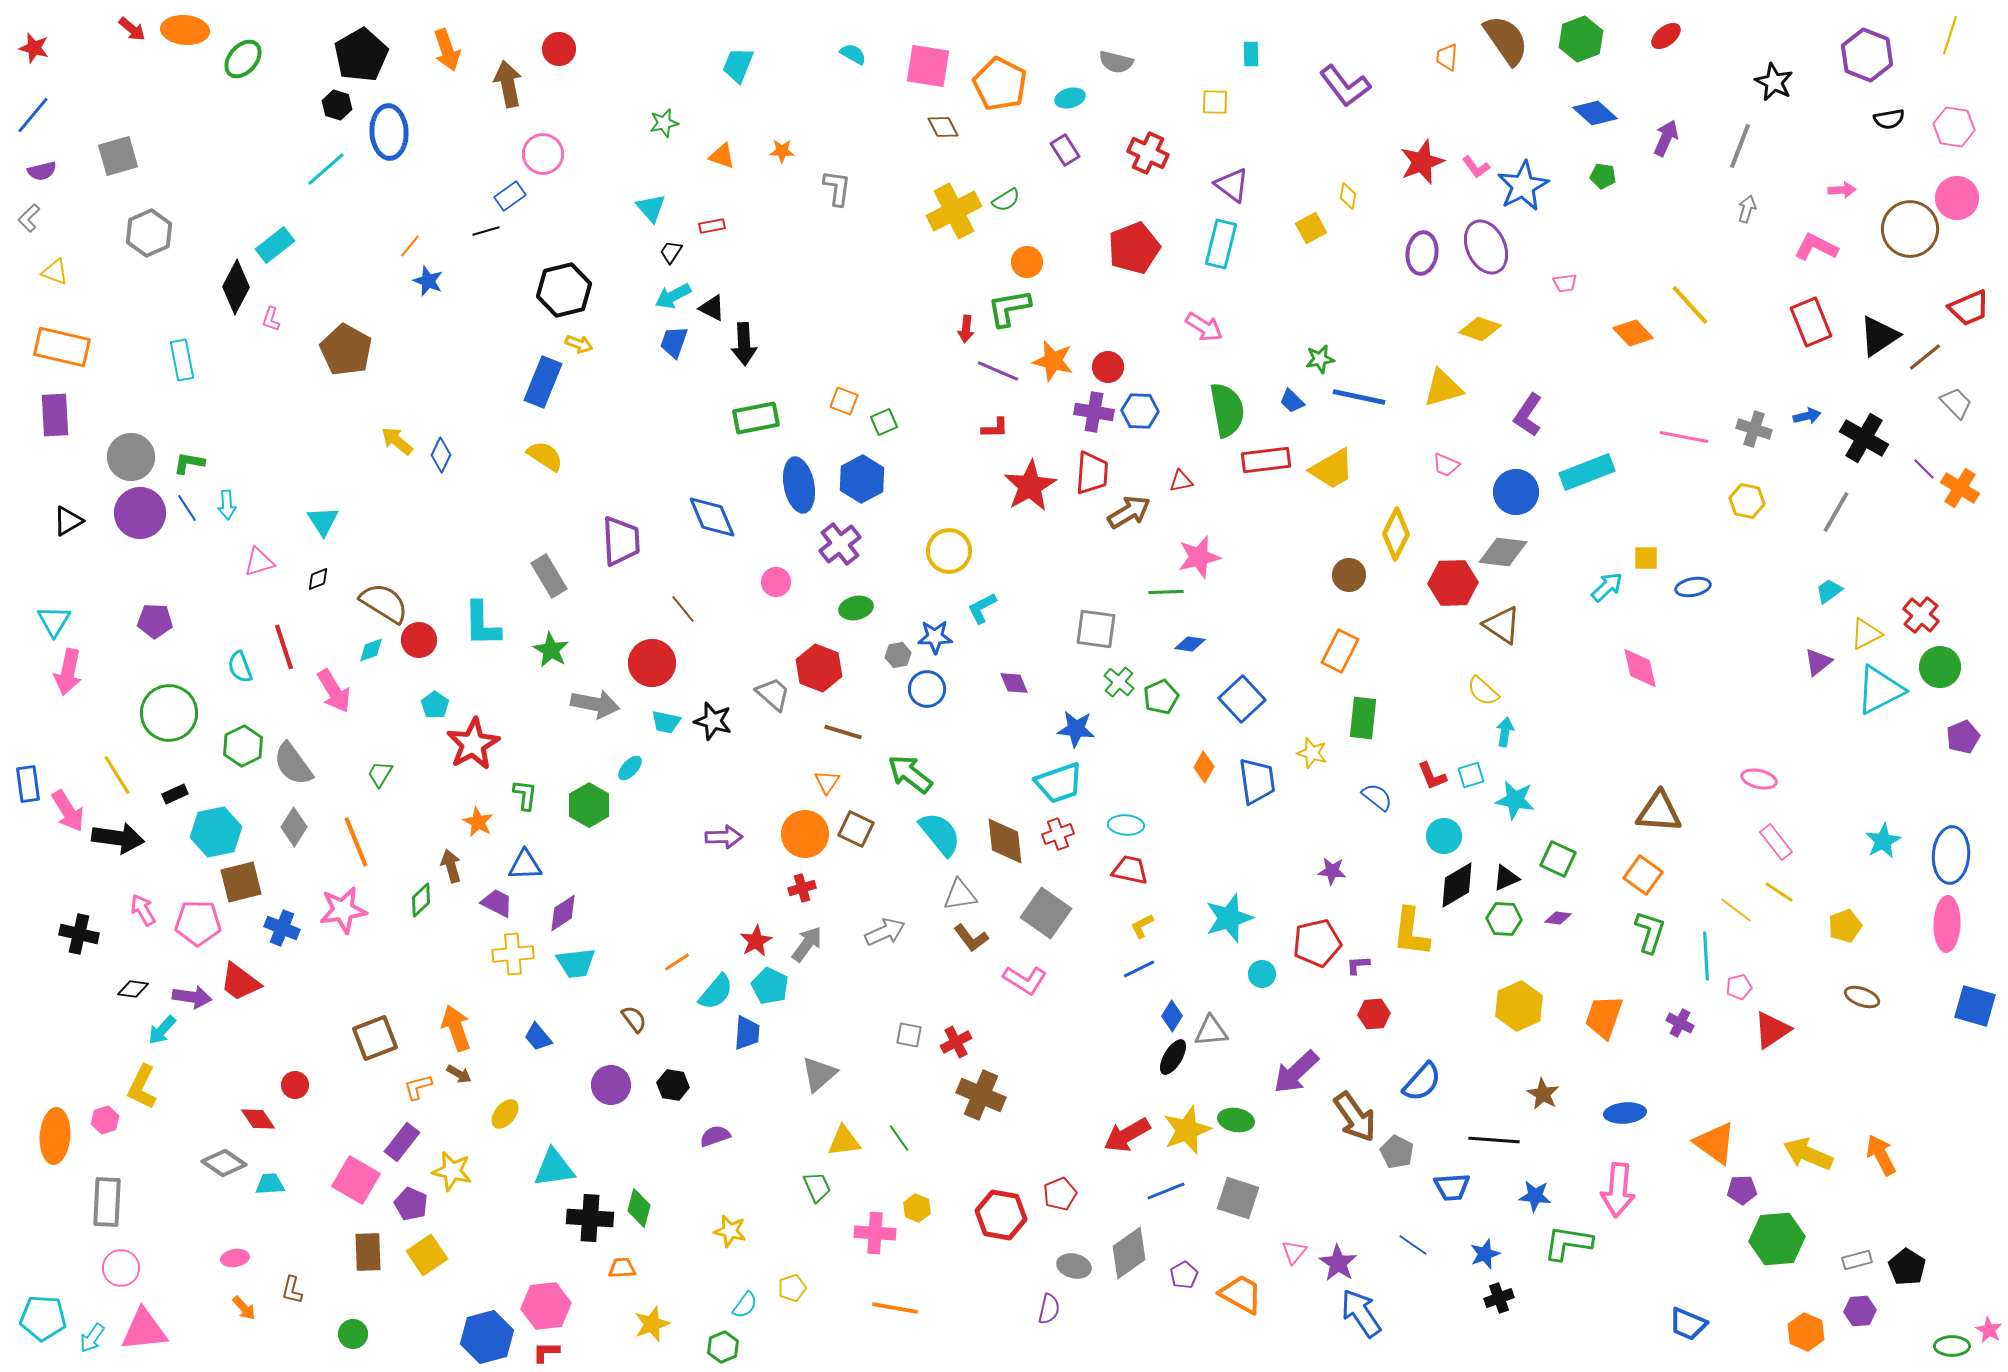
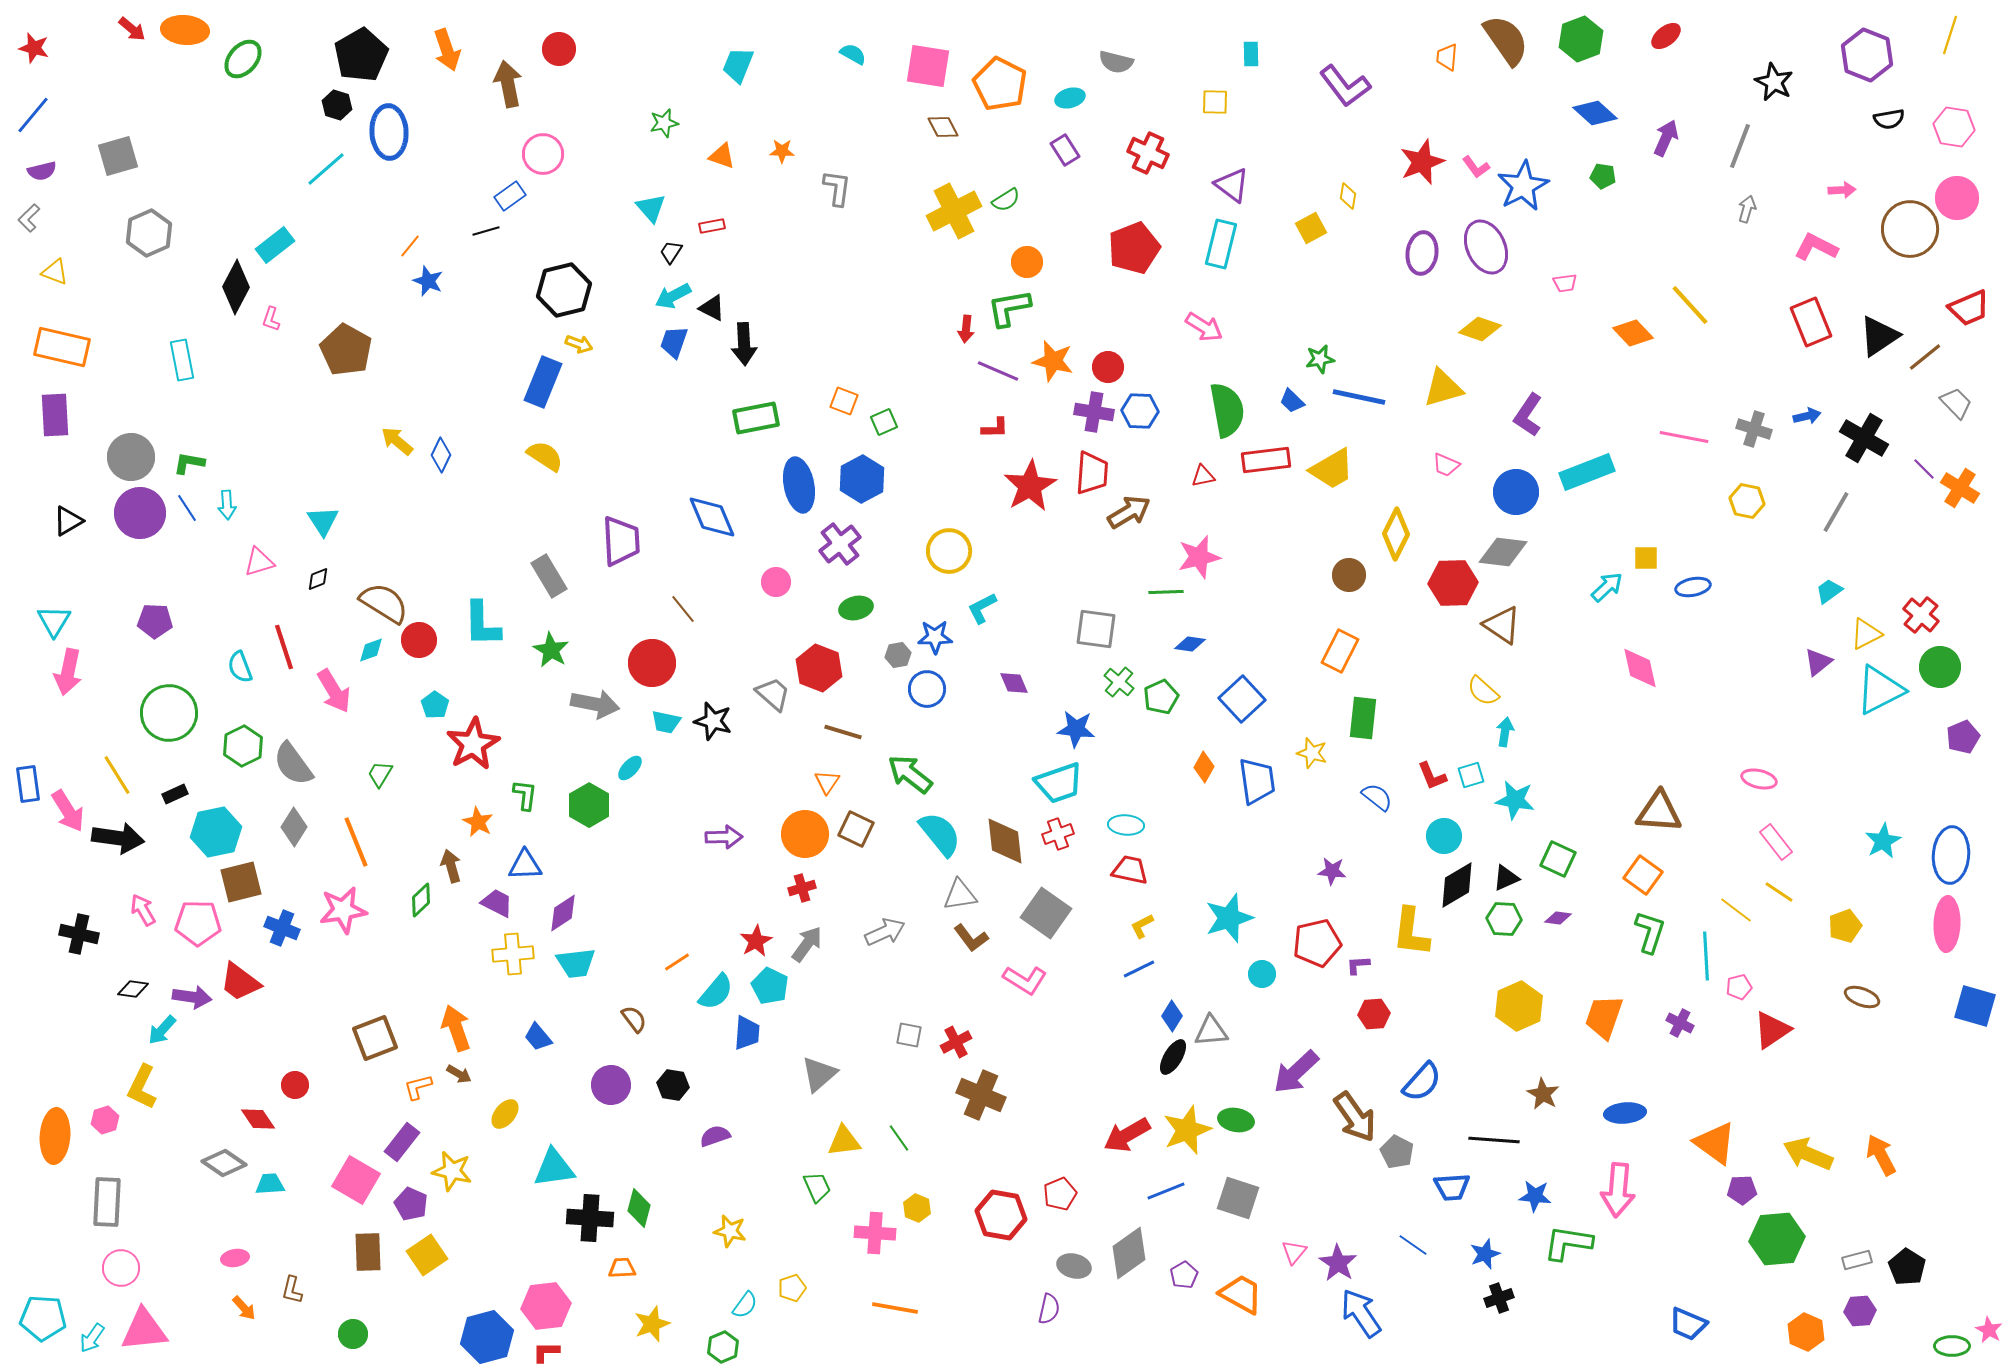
red triangle at (1181, 481): moved 22 px right, 5 px up
